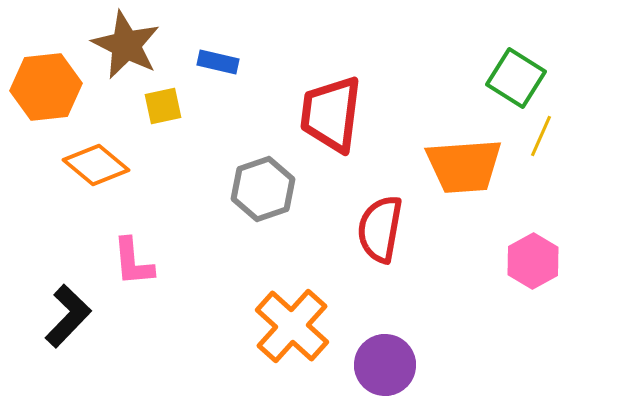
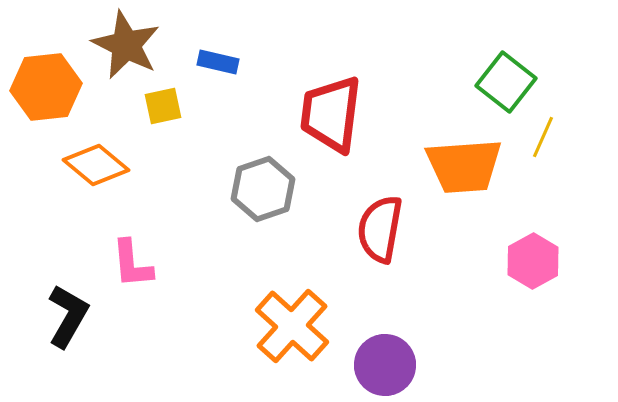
green square: moved 10 px left, 4 px down; rotated 6 degrees clockwise
yellow line: moved 2 px right, 1 px down
pink L-shape: moved 1 px left, 2 px down
black L-shape: rotated 14 degrees counterclockwise
